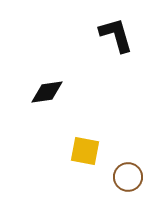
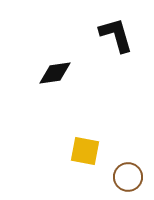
black diamond: moved 8 px right, 19 px up
